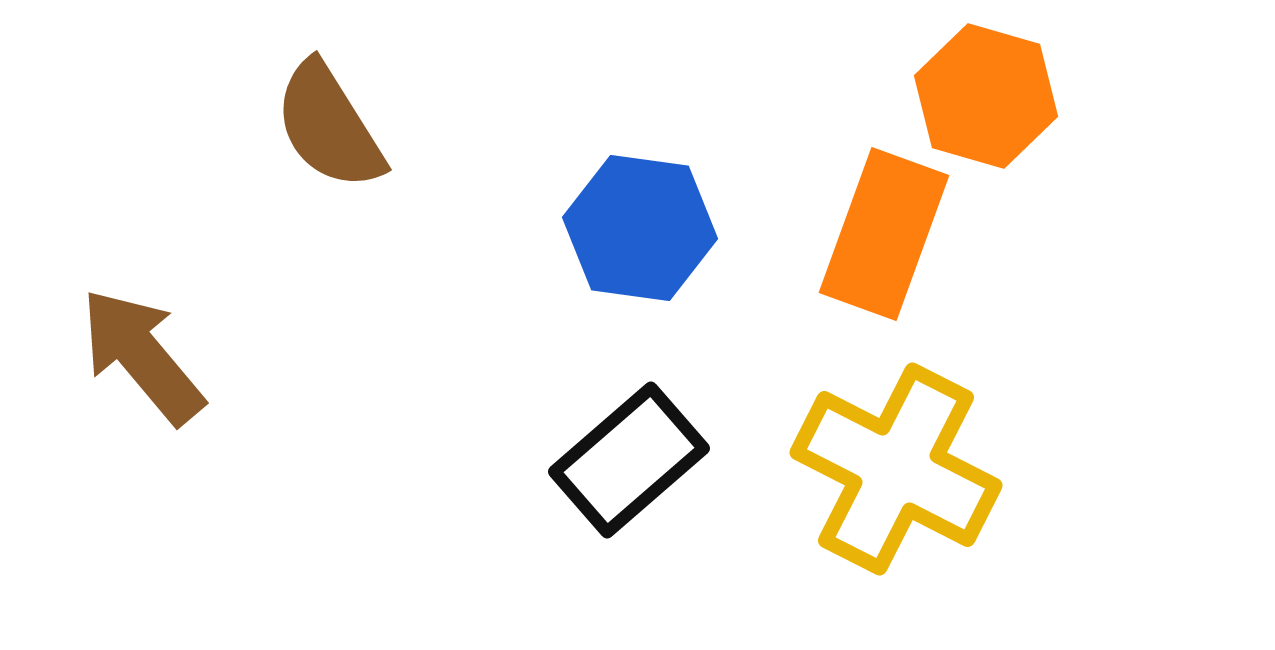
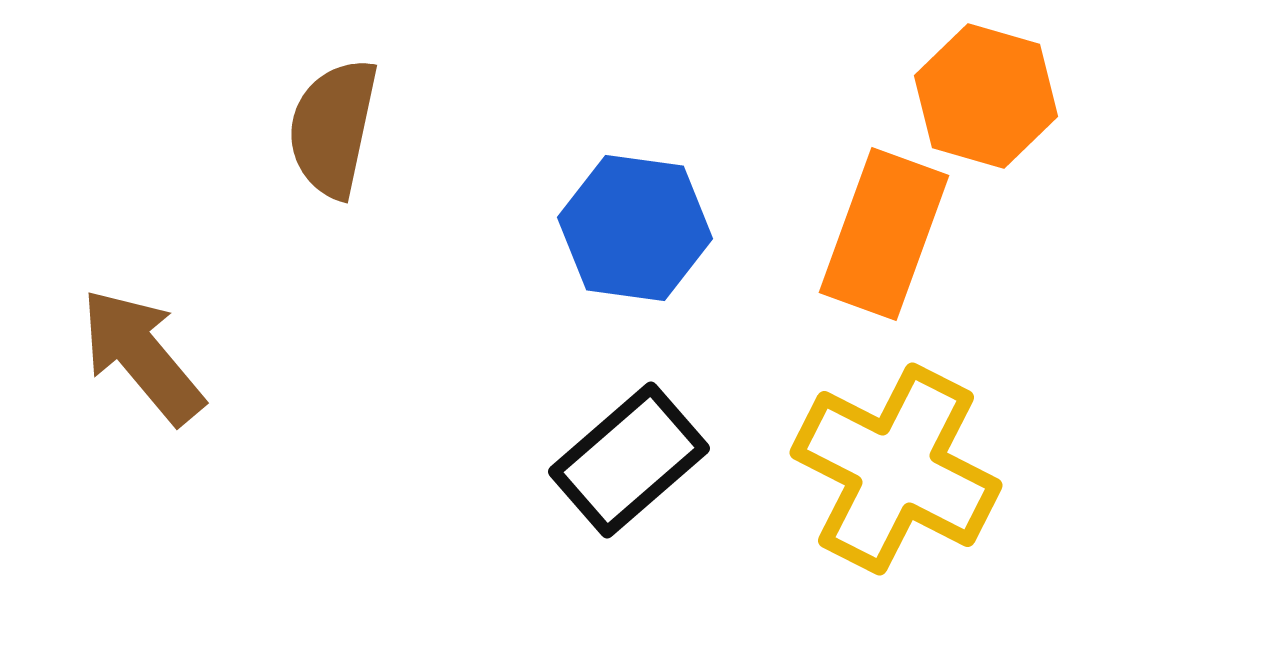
brown semicircle: moved 4 px right, 2 px down; rotated 44 degrees clockwise
blue hexagon: moved 5 px left
